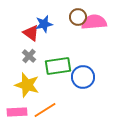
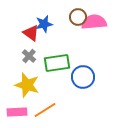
green rectangle: moved 1 px left, 3 px up
